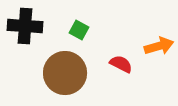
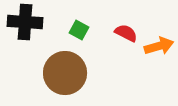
black cross: moved 4 px up
red semicircle: moved 5 px right, 31 px up
